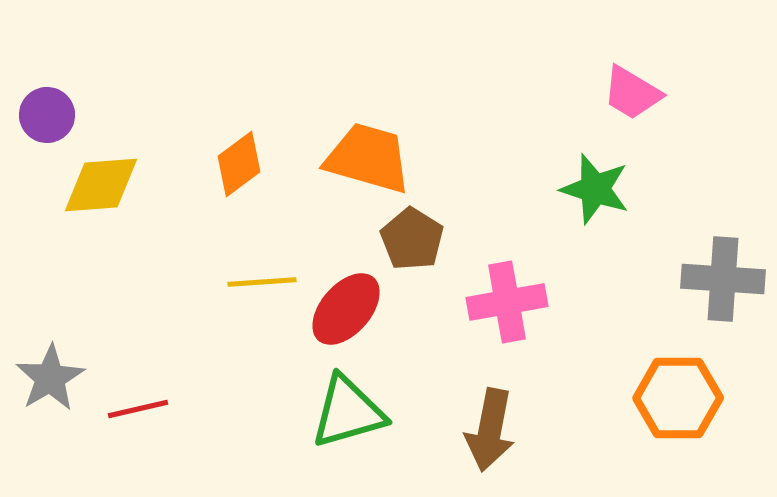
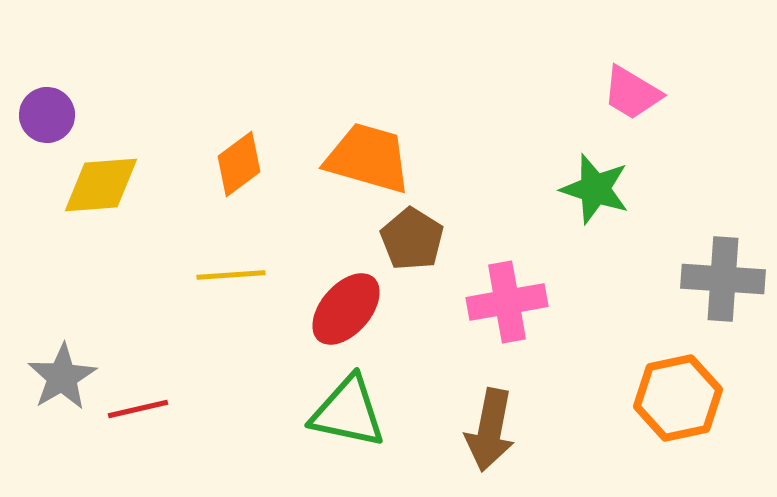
yellow line: moved 31 px left, 7 px up
gray star: moved 12 px right, 1 px up
orange hexagon: rotated 12 degrees counterclockwise
green triangle: rotated 28 degrees clockwise
